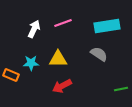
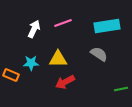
red arrow: moved 3 px right, 4 px up
